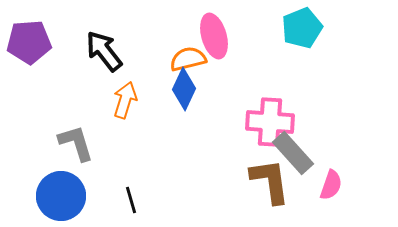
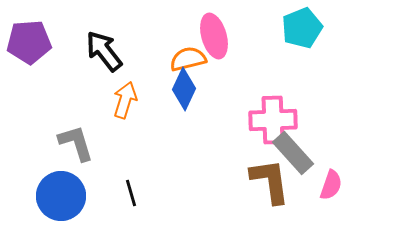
pink cross: moved 3 px right, 2 px up; rotated 6 degrees counterclockwise
black line: moved 7 px up
